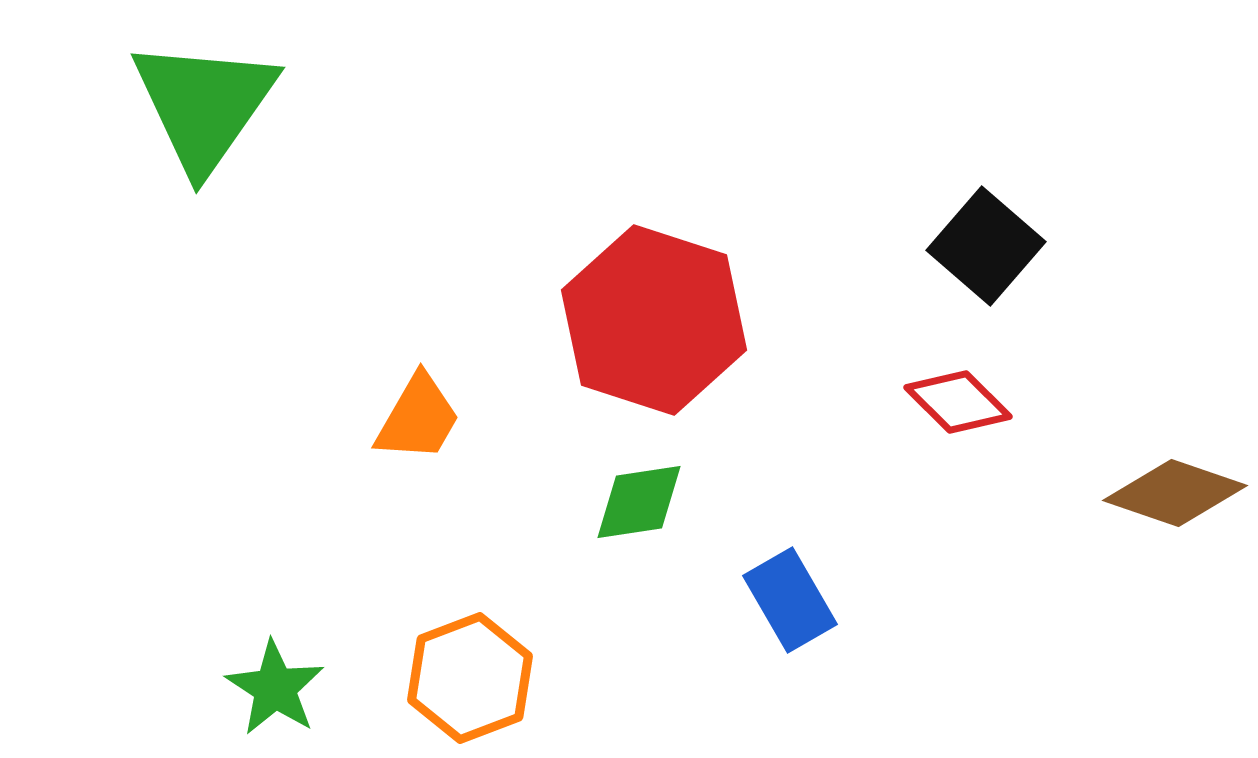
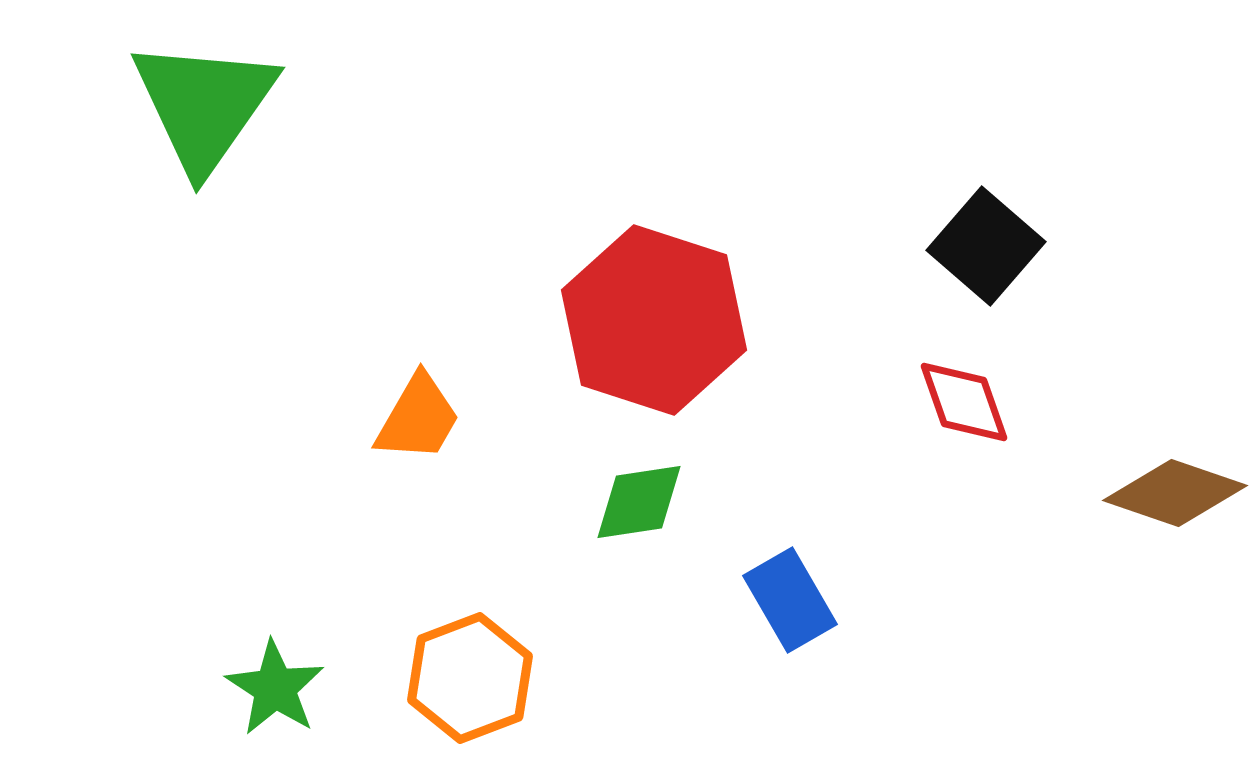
red diamond: moved 6 px right; rotated 26 degrees clockwise
